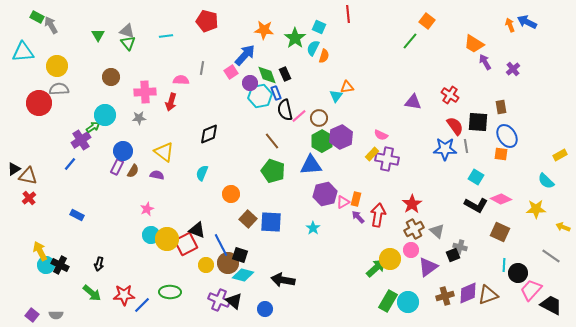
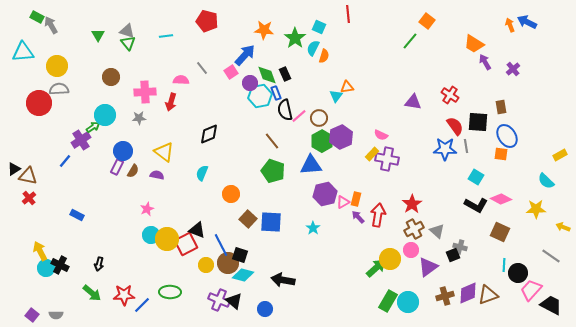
gray line at (202, 68): rotated 48 degrees counterclockwise
blue line at (70, 164): moved 5 px left, 3 px up
cyan circle at (46, 265): moved 3 px down
